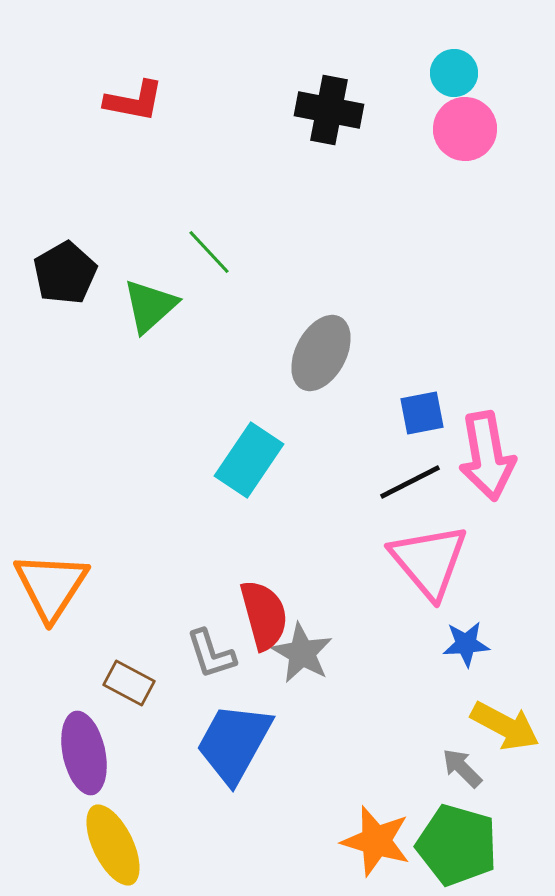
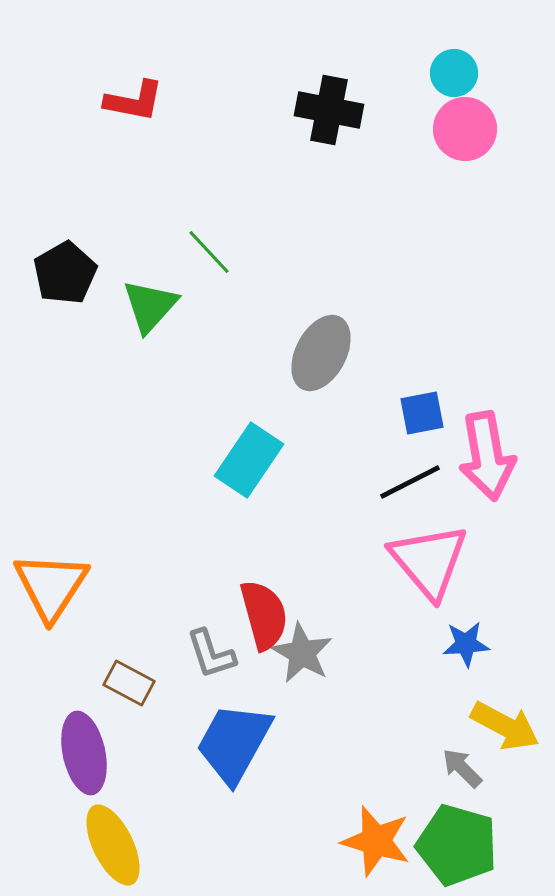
green triangle: rotated 6 degrees counterclockwise
